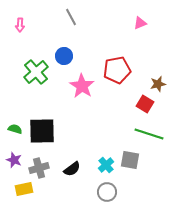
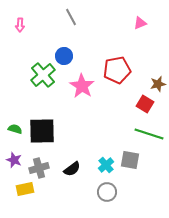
green cross: moved 7 px right, 3 px down
yellow rectangle: moved 1 px right
